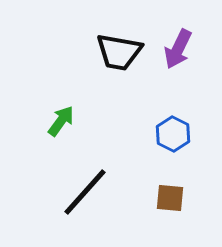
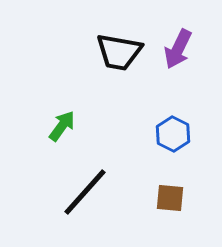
green arrow: moved 1 px right, 5 px down
